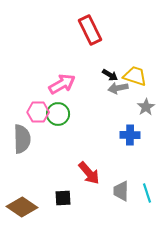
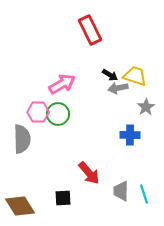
cyan line: moved 3 px left, 1 px down
brown diamond: moved 2 px left, 1 px up; rotated 24 degrees clockwise
